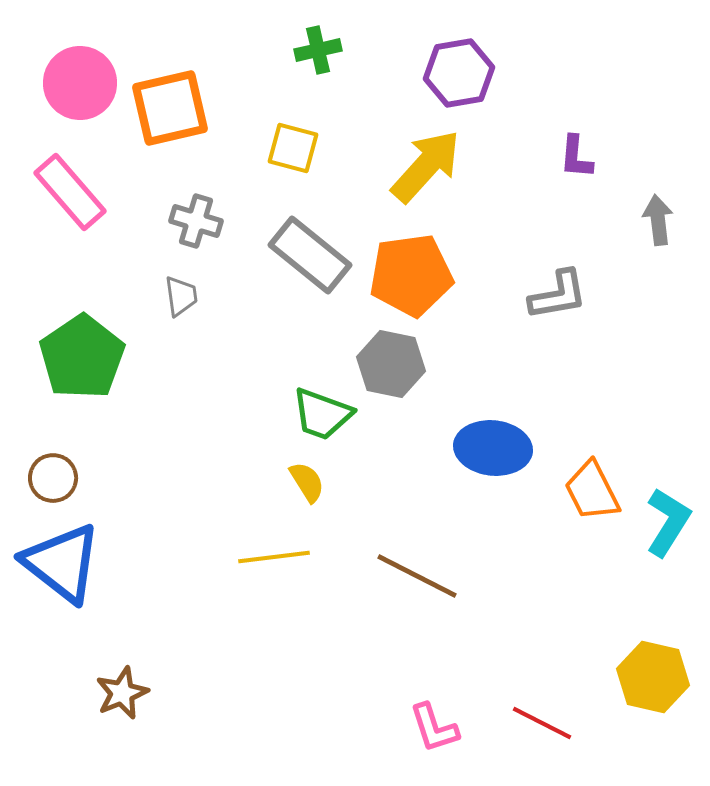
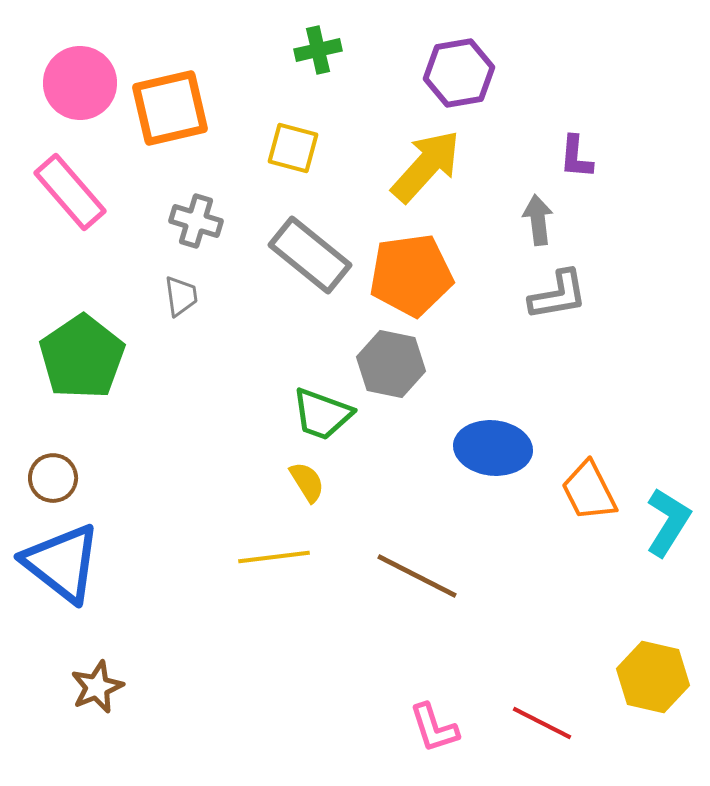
gray arrow: moved 120 px left
orange trapezoid: moved 3 px left
brown star: moved 25 px left, 6 px up
